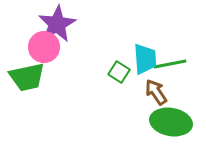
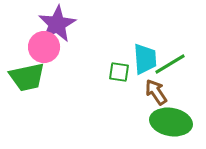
green line: rotated 20 degrees counterclockwise
green square: rotated 25 degrees counterclockwise
